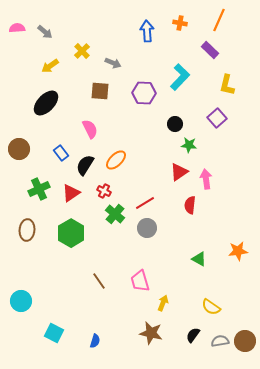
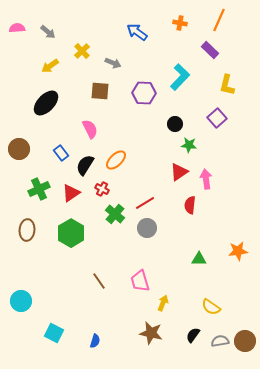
blue arrow at (147, 31): moved 10 px left, 1 px down; rotated 50 degrees counterclockwise
gray arrow at (45, 32): moved 3 px right
red cross at (104, 191): moved 2 px left, 2 px up
green triangle at (199, 259): rotated 28 degrees counterclockwise
